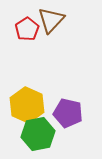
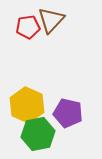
red pentagon: moved 1 px right, 2 px up; rotated 25 degrees clockwise
